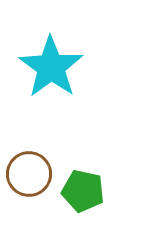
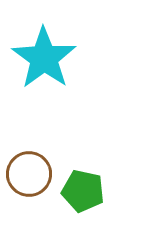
cyan star: moved 7 px left, 9 px up
